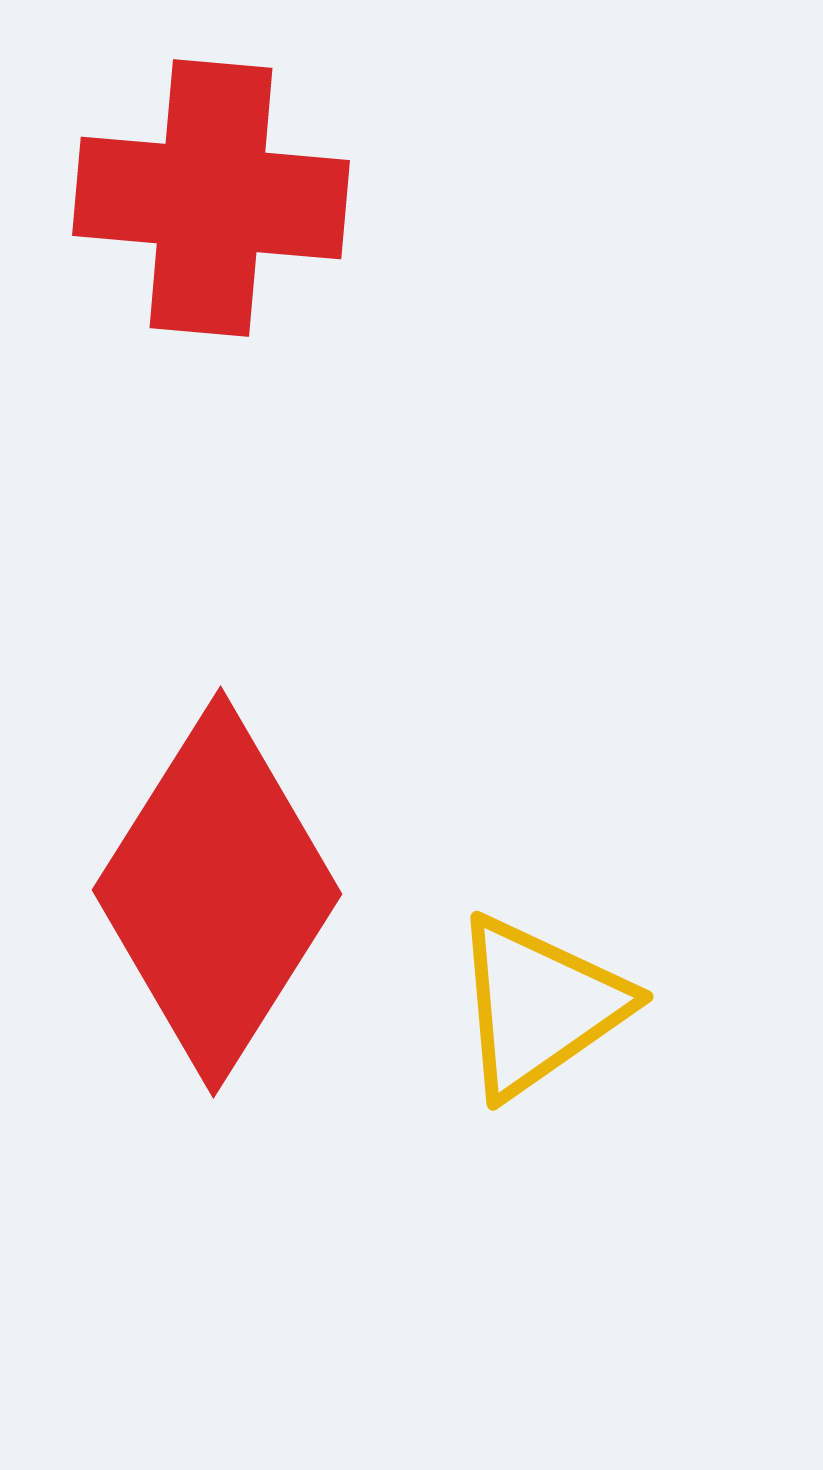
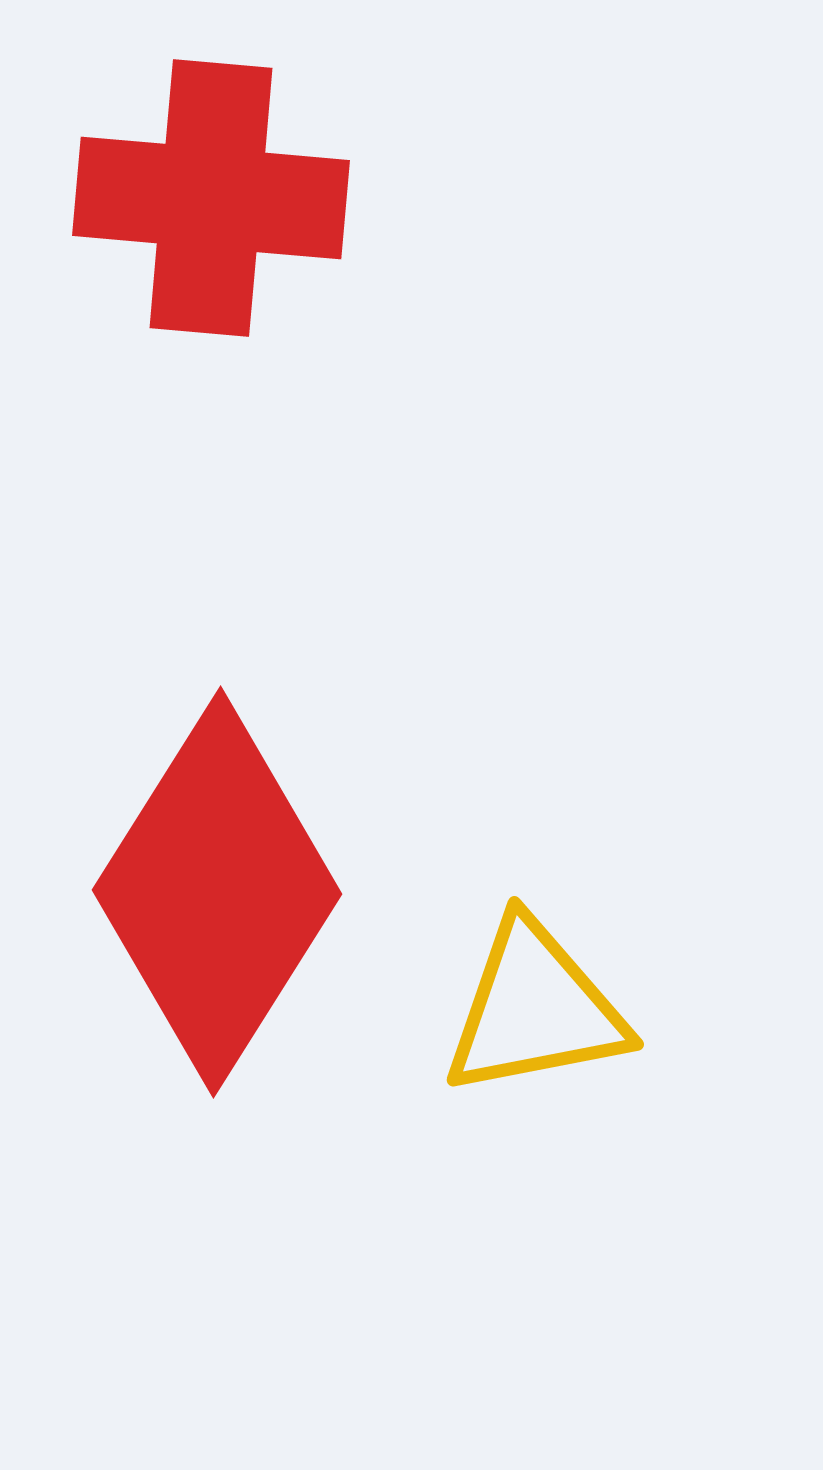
yellow triangle: moved 4 px left, 3 px down; rotated 24 degrees clockwise
